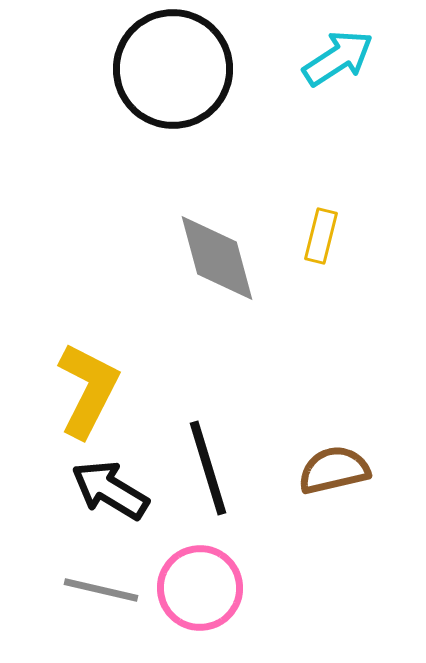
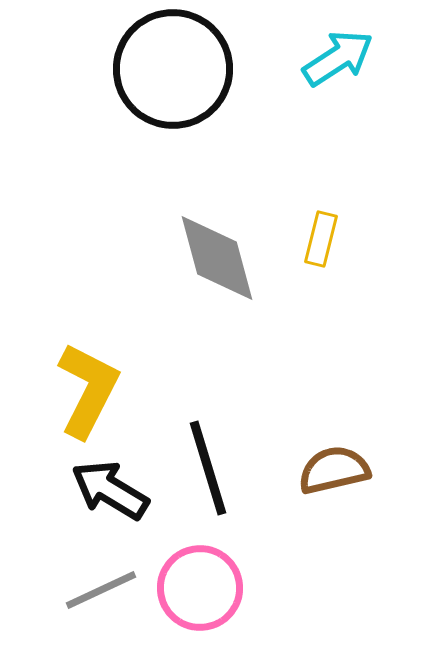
yellow rectangle: moved 3 px down
gray line: rotated 38 degrees counterclockwise
